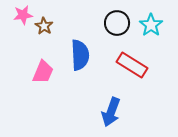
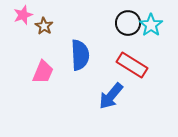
pink star: rotated 12 degrees counterclockwise
black circle: moved 11 px right
blue arrow: moved 16 px up; rotated 20 degrees clockwise
